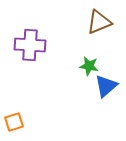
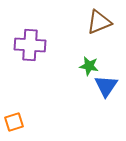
blue triangle: rotated 15 degrees counterclockwise
